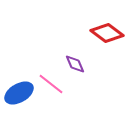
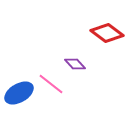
purple diamond: rotated 20 degrees counterclockwise
